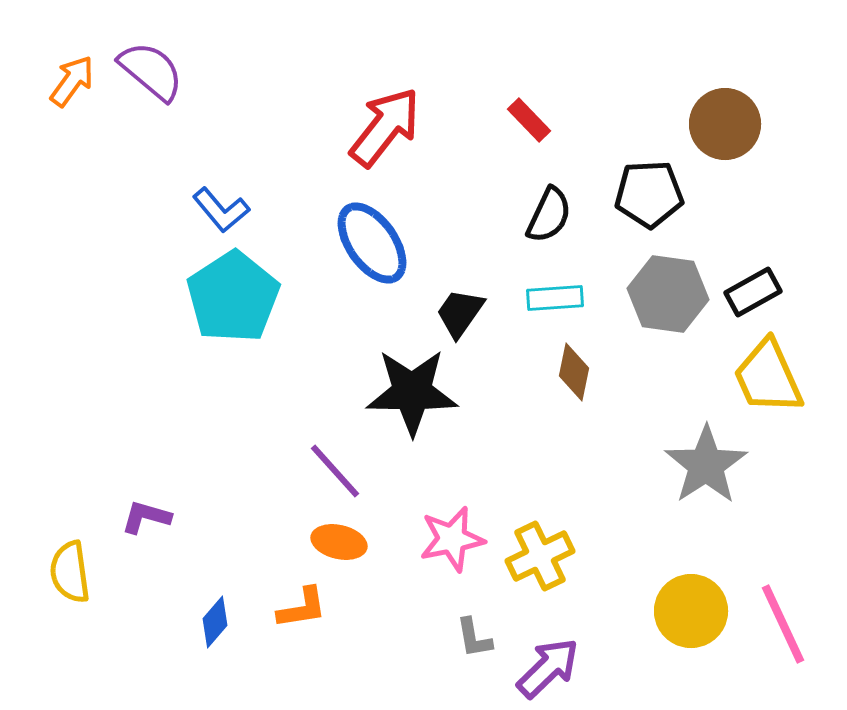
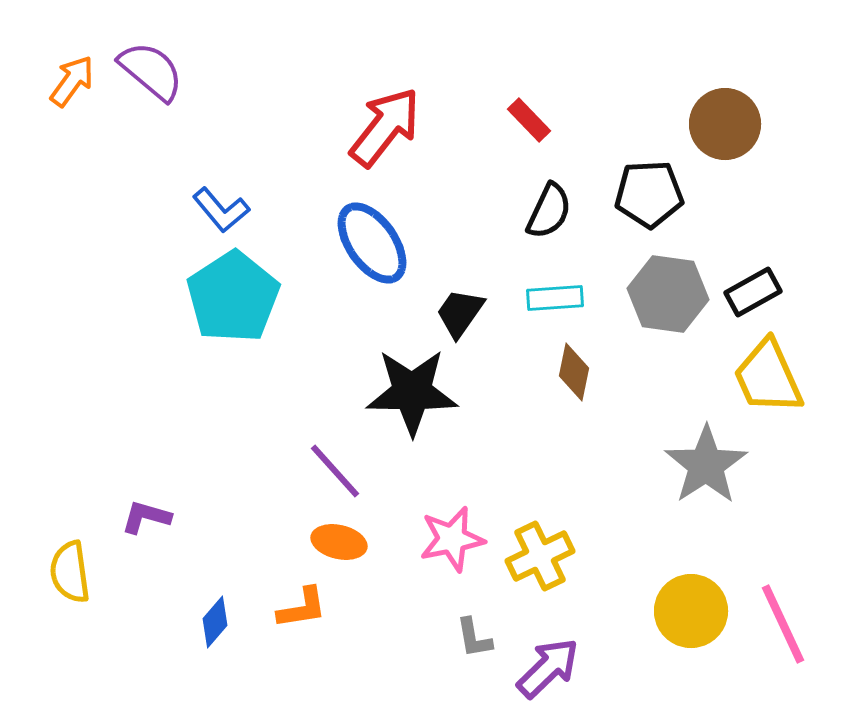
black semicircle: moved 4 px up
